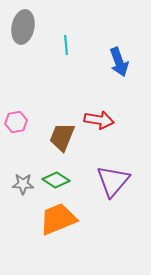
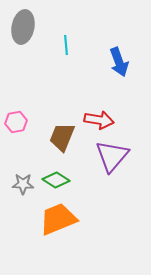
purple triangle: moved 1 px left, 25 px up
